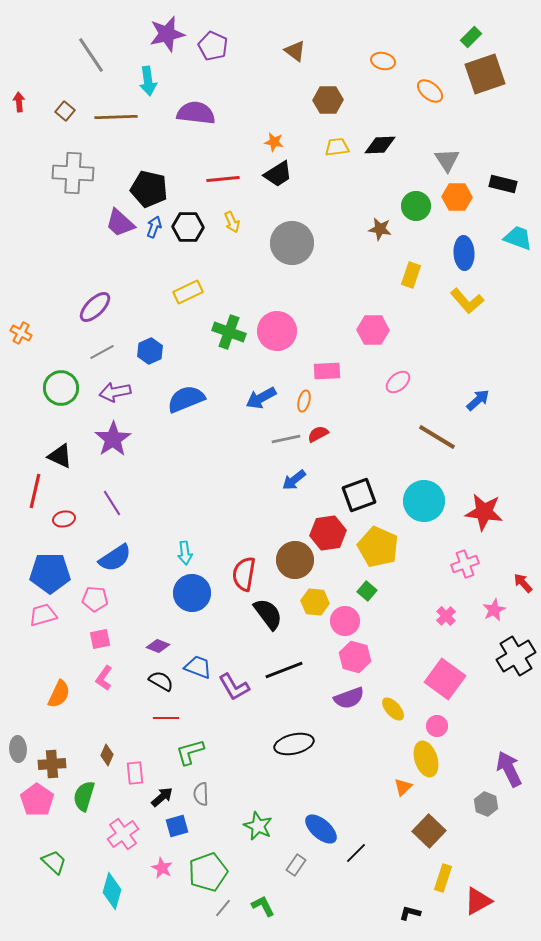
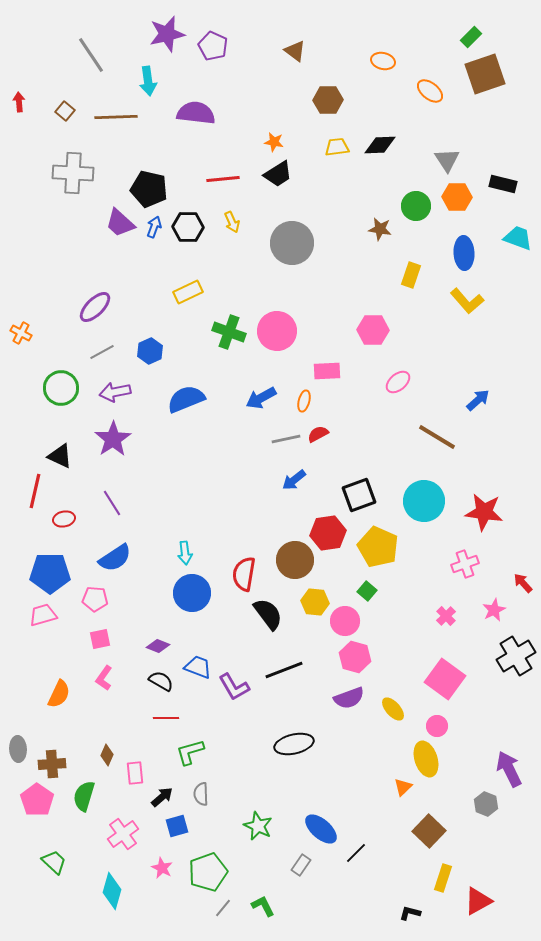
gray rectangle at (296, 865): moved 5 px right
